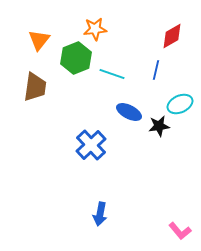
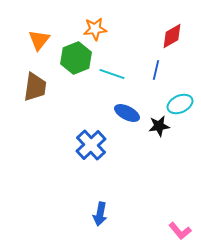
blue ellipse: moved 2 px left, 1 px down
